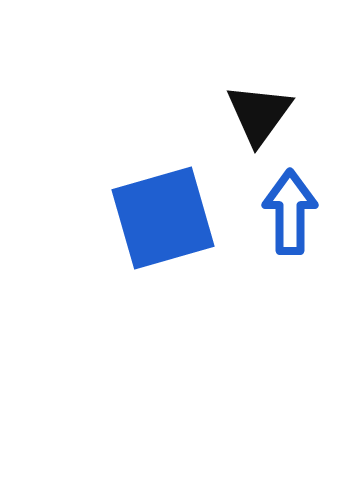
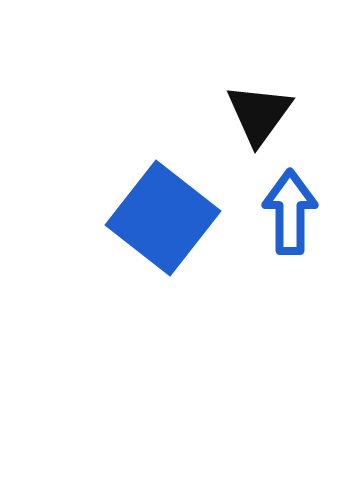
blue square: rotated 36 degrees counterclockwise
